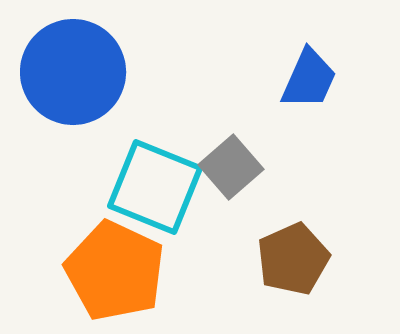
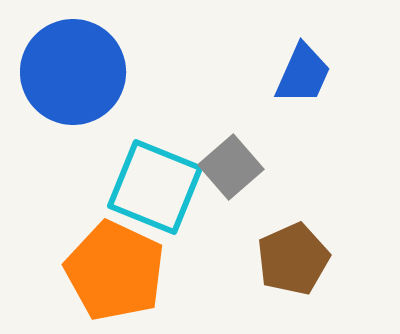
blue trapezoid: moved 6 px left, 5 px up
